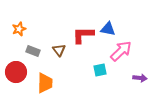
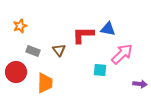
orange star: moved 1 px right, 3 px up
pink arrow: moved 1 px right, 3 px down
cyan square: rotated 16 degrees clockwise
purple arrow: moved 6 px down
